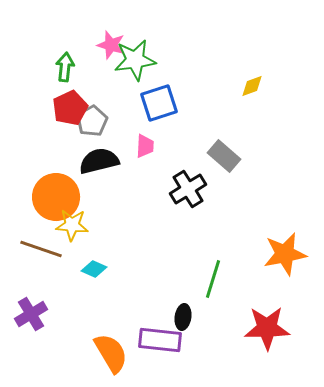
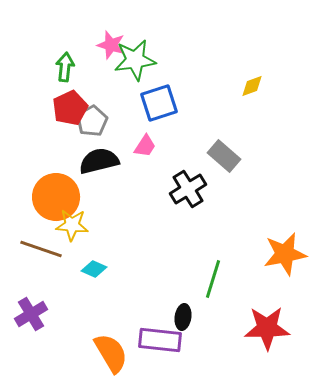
pink trapezoid: rotated 30 degrees clockwise
